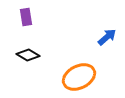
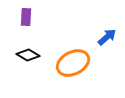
purple rectangle: rotated 12 degrees clockwise
orange ellipse: moved 6 px left, 14 px up
